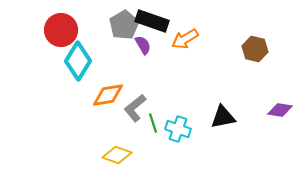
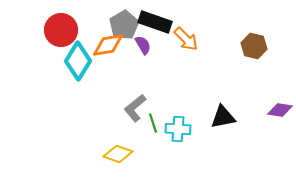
black rectangle: moved 3 px right, 1 px down
orange arrow: moved 1 px right; rotated 104 degrees counterclockwise
brown hexagon: moved 1 px left, 3 px up
orange diamond: moved 50 px up
cyan cross: rotated 15 degrees counterclockwise
yellow diamond: moved 1 px right, 1 px up
